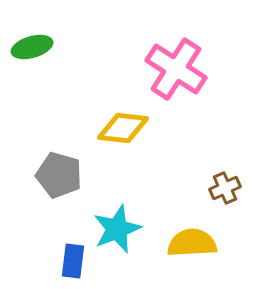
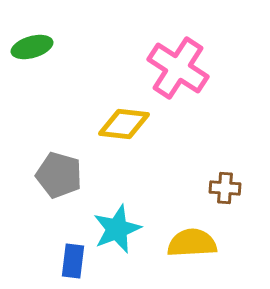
pink cross: moved 2 px right, 1 px up
yellow diamond: moved 1 px right, 4 px up
brown cross: rotated 28 degrees clockwise
